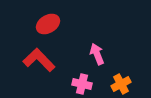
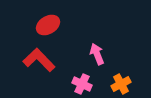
red ellipse: moved 1 px down
pink cross: rotated 12 degrees clockwise
